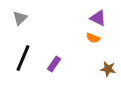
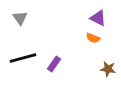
gray triangle: rotated 21 degrees counterclockwise
black line: rotated 52 degrees clockwise
